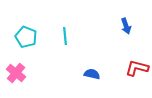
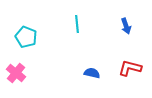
cyan line: moved 12 px right, 12 px up
red L-shape: moved 7 px left
blue semicircle: moved 1 px up
